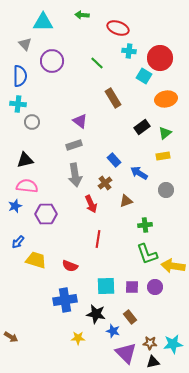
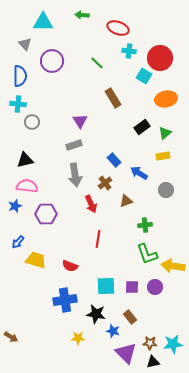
purple triangle at (80, 121): rotated 21 degrees clockwise
